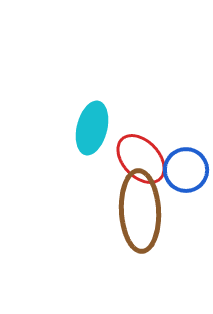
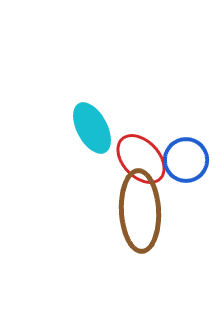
cyan ellipse: rotated 42 degrees counterclockwise
blue circle: moved 10 px up
